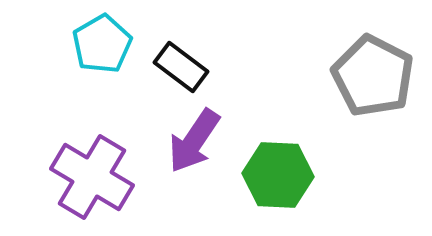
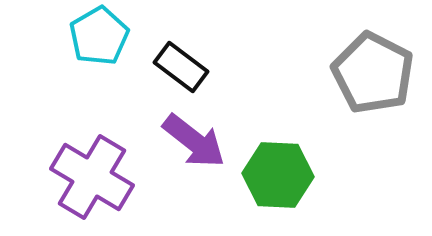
cyan pentagon: moved 3 px left, 8 px up
gray pentagon: moved 3 px up
purple arrow: rotated 86 degrees counterclockwise
